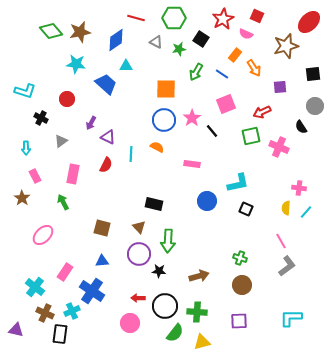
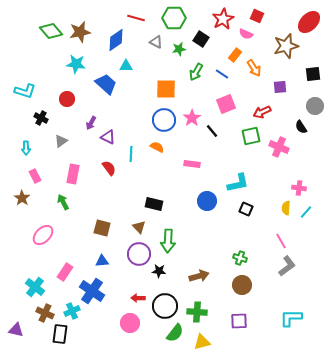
red semicircle at (106, 165): moved 3 px right, 3 px down; rotated 63 degrees counterclockwise
